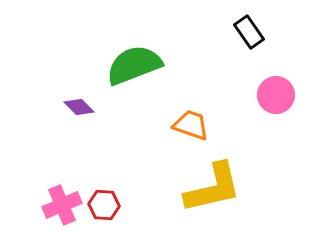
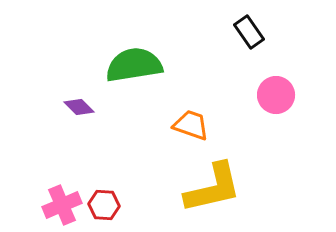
green semicircle: rotated 12 degrees clockwise
